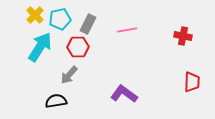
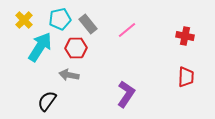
yellow cross: moved 11 px left, 5 px down
gray rectangle: rotated 66 degrees counterclockwise
pink line: rotated 30 degrees counterclockwise
red cross: moved 2 px right
red hexagon: moved 2 px left, 1 px down
gray arrow: rotated 60 degrees clockwise
red trapezoid: moved 6 px left, 5 px up
purple L-shape: moved 2 px right; rotated 88 degrees clockwise
black semicircle: moved 9 px left; rotated 45 degrees counterclockwise
